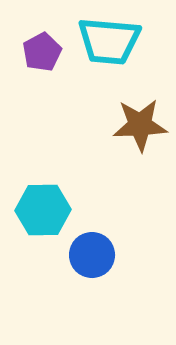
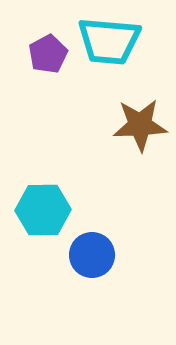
purple pentagon: moved 6 px right, 2 px down
